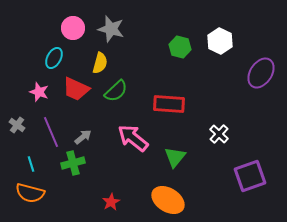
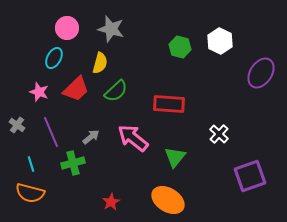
pink circle: moved 6 px left
red trapezoid: rotated 68 degrees counterclockwise
gray arrow: moved 8 px right
